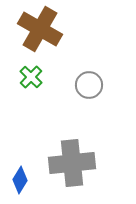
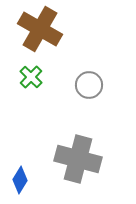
gray cross: moved 6 px right, 4 px up; rotated 21 degrees clockwise
